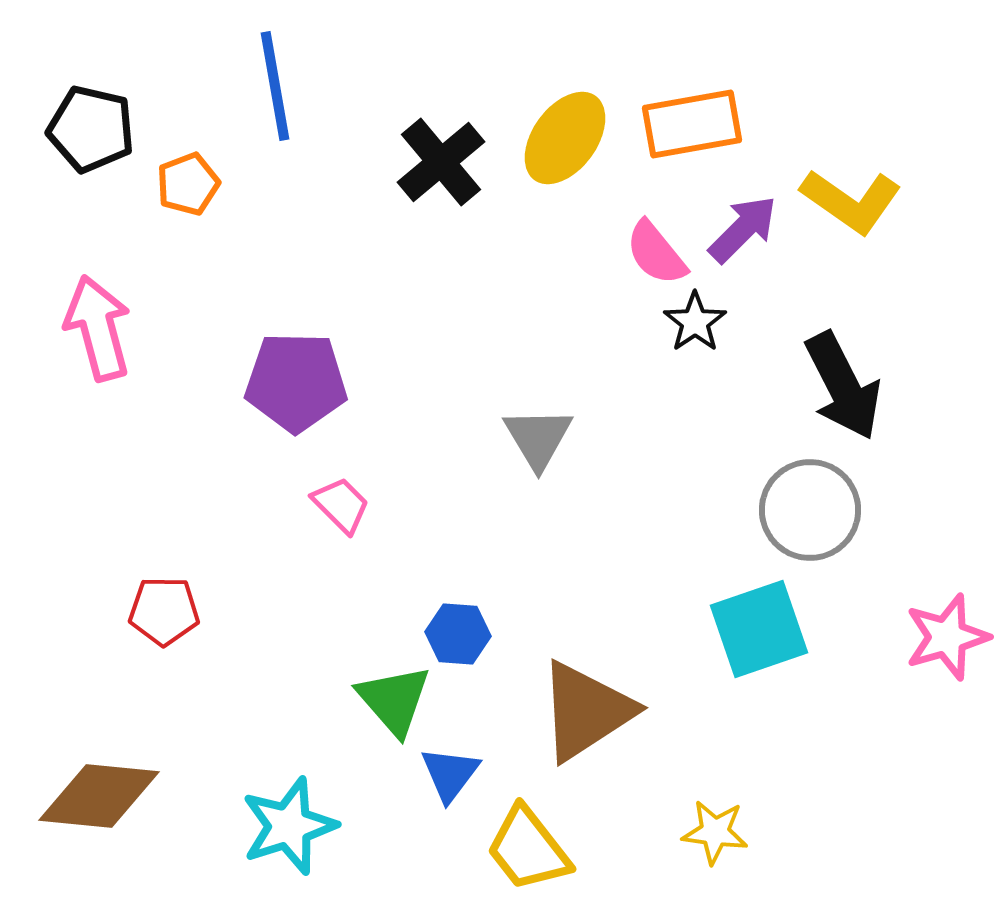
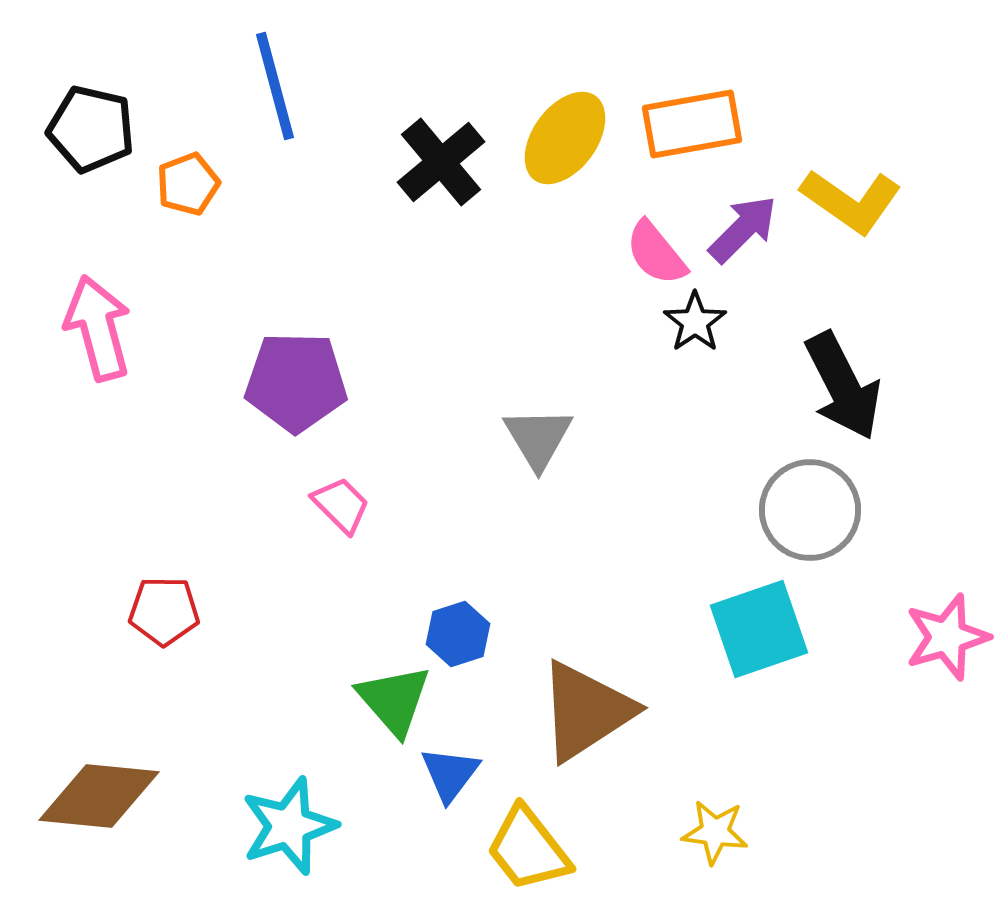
blue line: rotated 5 degrees counterclockwise
blue hexagon: rotated 22 degrees counterclockwise
